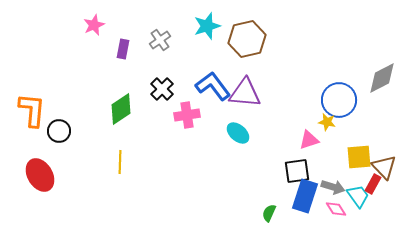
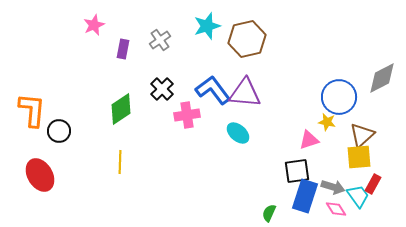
blue L-shape: moved 4 px down
blue circle: moved 3 px up
brown triangle: moved 22 px left, 32 px up; rotated 32 degrees clockwise
